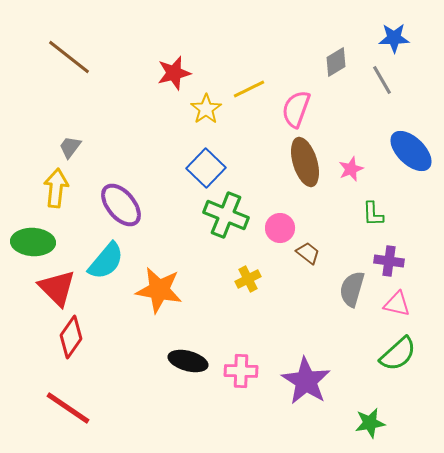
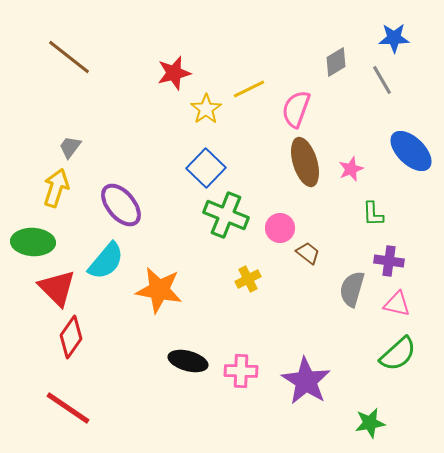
yellow arrow: rotated 12 degrees clockwise
